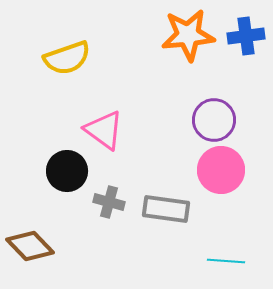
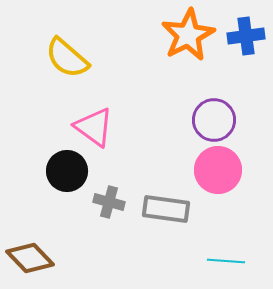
orange star: rotated 22 degrees counterclockwise
yellow semicircle: rotated 60 degrees clockwise
pink triangle: moved 10 px left, 3 px up
pink circle: moved 3 px left
brown diamond: moved 12 px down
